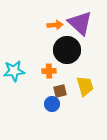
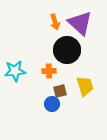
orange arrow: moved 3 px up; rotated 77 degrees clockwise
cyan star: moved 1 px right
